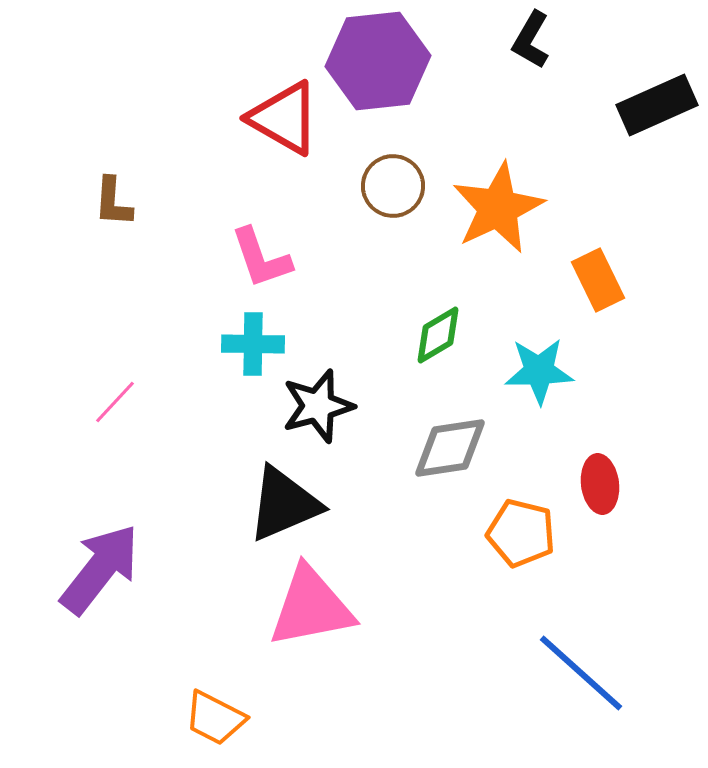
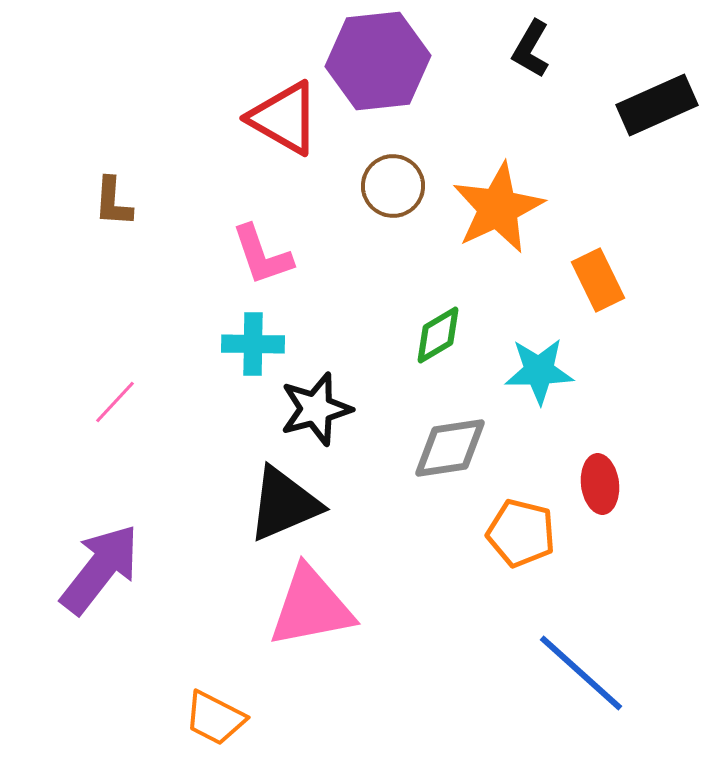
black L-shape: moved 9 px down
pink L-shape: moved 1 px right, 3 px up
black star: moved 2 px left, 3 px down
